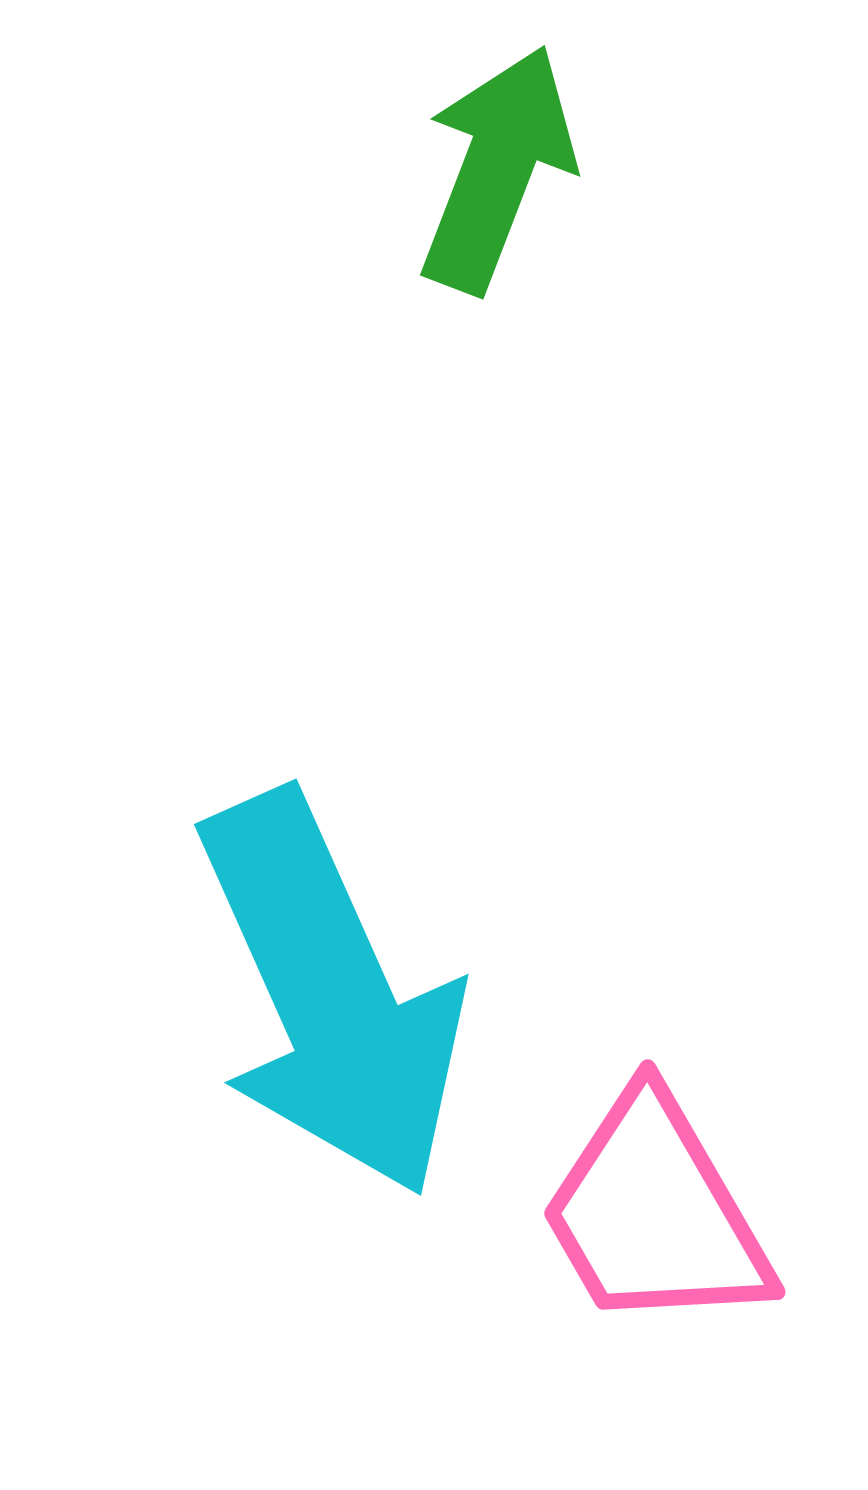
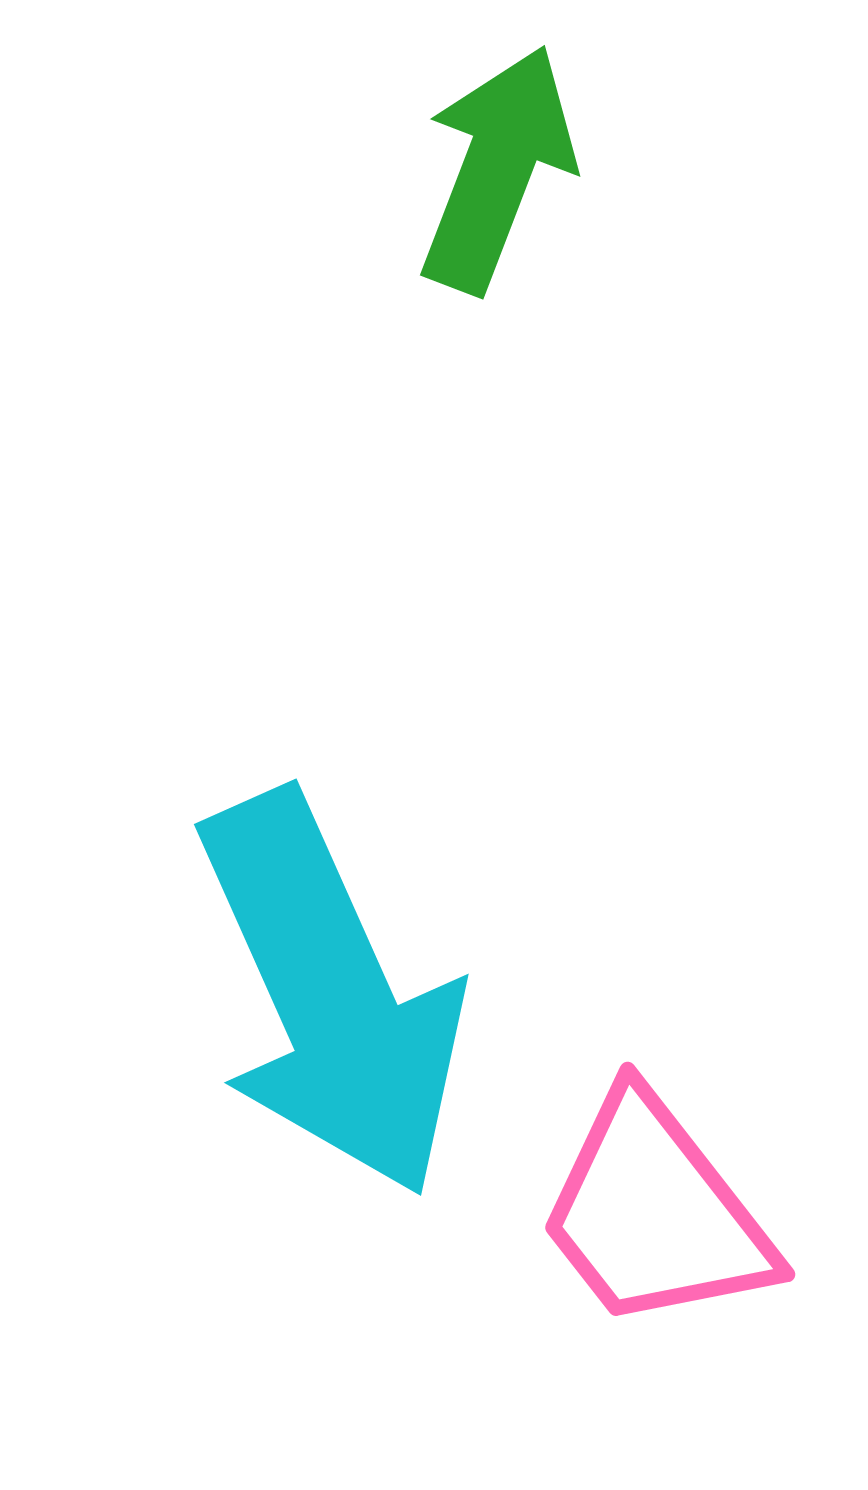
pink trapezoid: rotated 8 degrees counterclockwise
